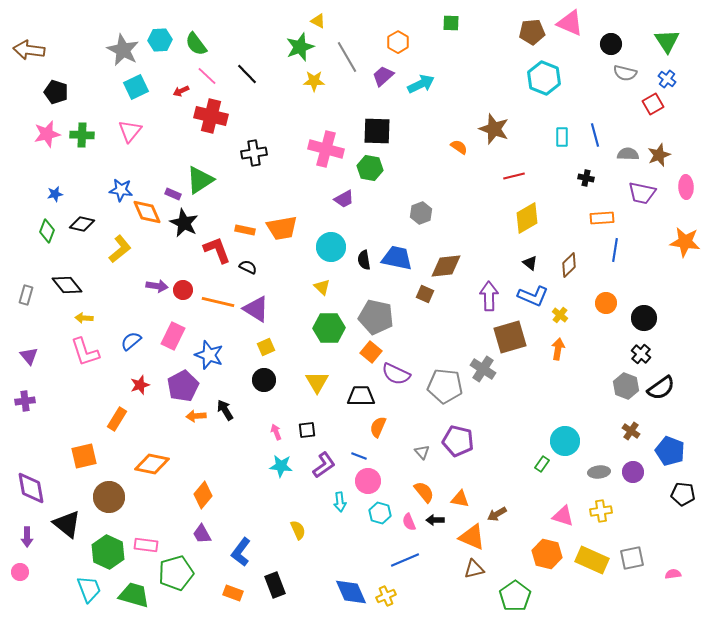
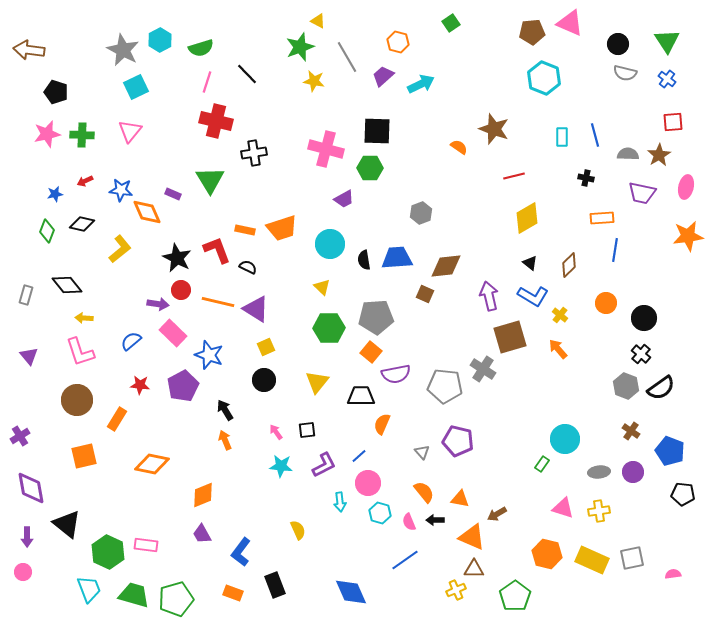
green square at (451, 23): rotated 36 degrees counterclockwise
cyan hexagon at (160, 40): rotated 25 degrees counterclockwise
orange hexagon at (398, 42): rotated 15 degrees counterclockwise
green semicircle at (196, 44): moved 5 px right, 4 px down; rotated 70 degrees counterclockwise
black circle at (611, 44): moved 7 px right
pink line at (207, 76): moved 6 px down; rotated 65 degrees clockwise
yellow star at (314, 81): rotated 10 degrees clockwise
red arrow at (181, 91): moved 96 px left, 90 px down
red square at (653, 104): moved 20 px right, 18 px down; rotated 25 degrees clockwise
red cross at (211, 116): moved 5 px right, 5 px down
brown star at (659, 155): rotated 10 degrees counterclockwise
green hexagon at (370, 168): rotated 10 degrees counterclockwise
green triangle at (200, 180): moved 10 px right; rotated 28 degrees counterclockwise
pink ellipse at (686, 187): rotated 15 degrees clockwise
black star at (184, 223): moved 7 px left, 35 px down
orange trapezoid at (282, 228): rotated 8 degrees counterclockwise
orange star at (685, 242): moved 3 px right, 6 px up; rotated 16 degrees counterclockwise
cyan circle at (331, 247): moved 1 px left, 3 px up
blue trapezoid at (397, 258): rotated 16 degrees counterclockwise
purple arrow at (157, 286): moved 1 px right, 18 px down
red circle at (183, 290): moved 2 px left
purple arrow at (489, 296): rotated 12 degrees counterclockwise
blue L-shape at (533, 296): rotated 8 degrees clockwise
gray pentagon at (376, 317): rotated 16 degrees counterclockwise
pink rectangle at (173, 336): moved 3 px up; rotated 72 degrees counterclockwise
orange arrow at (558, 349): rotated 50 degrees counterclockwise
pink L-shape at (85, 352): moved 5 px left
purple semicircle at (396, 374): rotated 36 degrees counterclockwise
yellow triangle at (317, 382): rotated 10 degrees clockwise
red star at (140, 385): rotated 24 degrees clockwise
purple cross at (25, 401): moved 5 px left, 35 px down; rotated 24 degrees counterclockwise
orange arrow at (196, 416): moved 29 px right, 24 px down; rotated 72 degrees clockwise
orange semicircle at (378, 427): moved 4 px right, 3 px up
pink arrow at (276, 432): rotated 14 degrees counterclockwise
cyan circle at (565, 441): moved 2 px up
blue line at (359, 456): rotated 63 degrees counterclockwise
purple L-shape at (324, 465): rotated 8 degrees clockwise
pink circle at (368, 481): moved 2 px down
orange diamond at (203, 495): rotated 28 degrees clockwise
brown circle at (109, 497): moved 32 px left, 97 px up
yellow cross at (601, 511): moved 2 px left
pink triangle at (563, 516): moved 8 px up
blue line at (405, 560): rotated 12 degrees counterclockwise
brown triangle at (474, 569): rotated 15 degrees clockwise
pink circle at (20, 572): moved 3 px right
green pentagon at (176, 573): moved 26 px down
yellow cross at (386, 596): moved 70 px right, 6 px up
